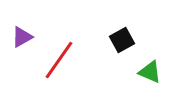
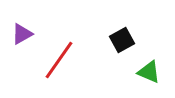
purple triangle: moved 3 px up
green triangle: moved 1 px left
